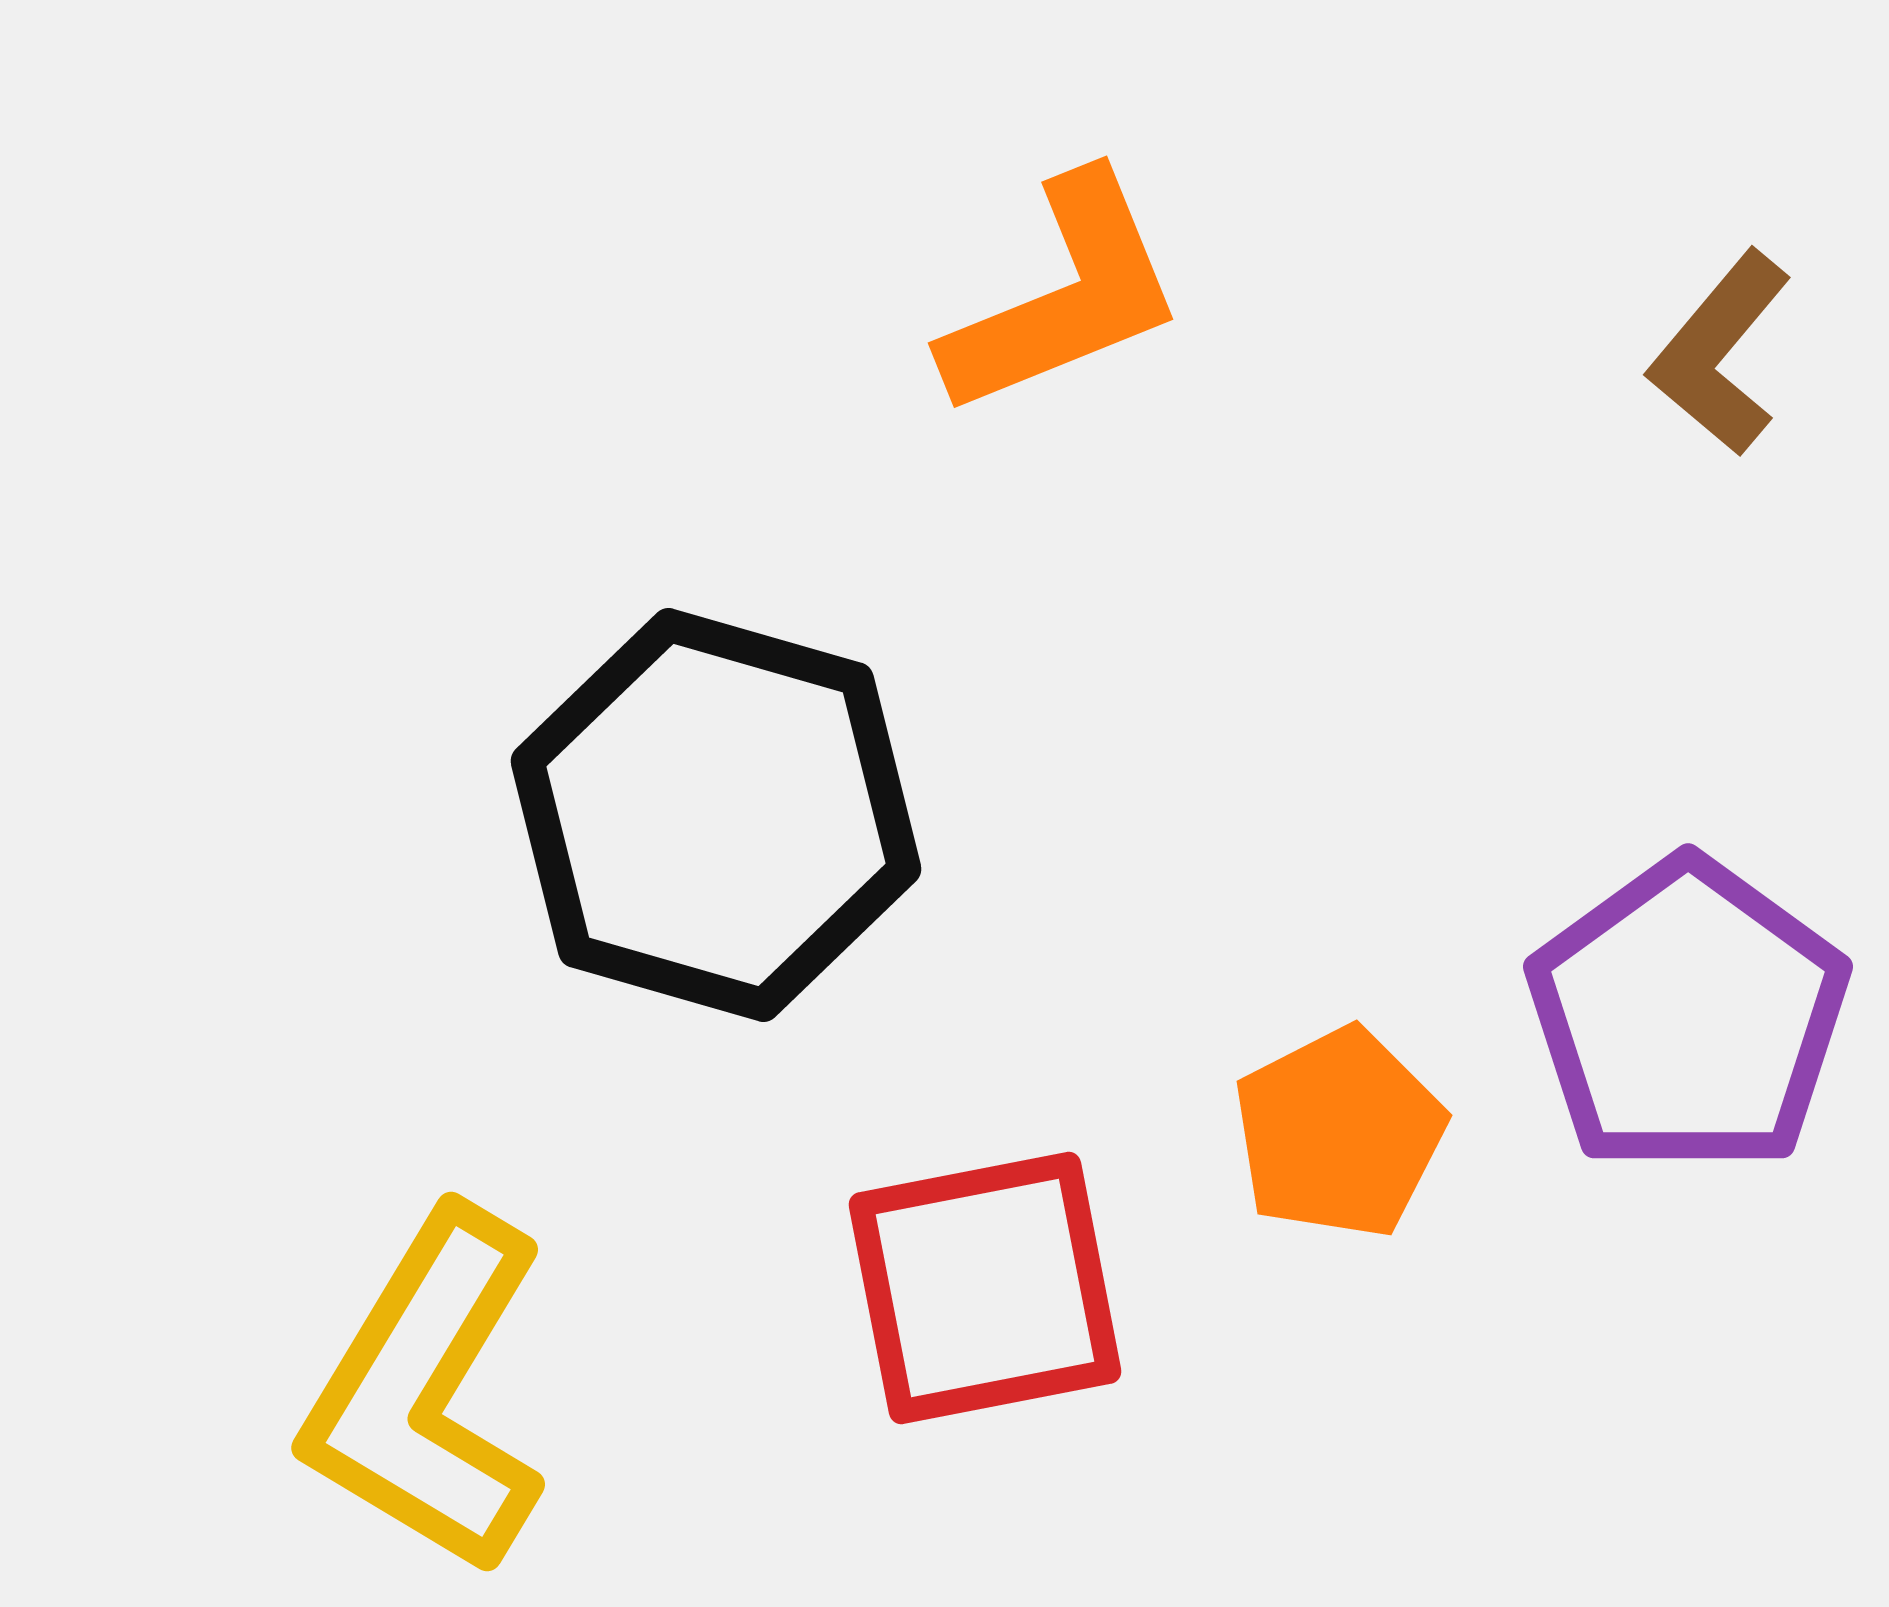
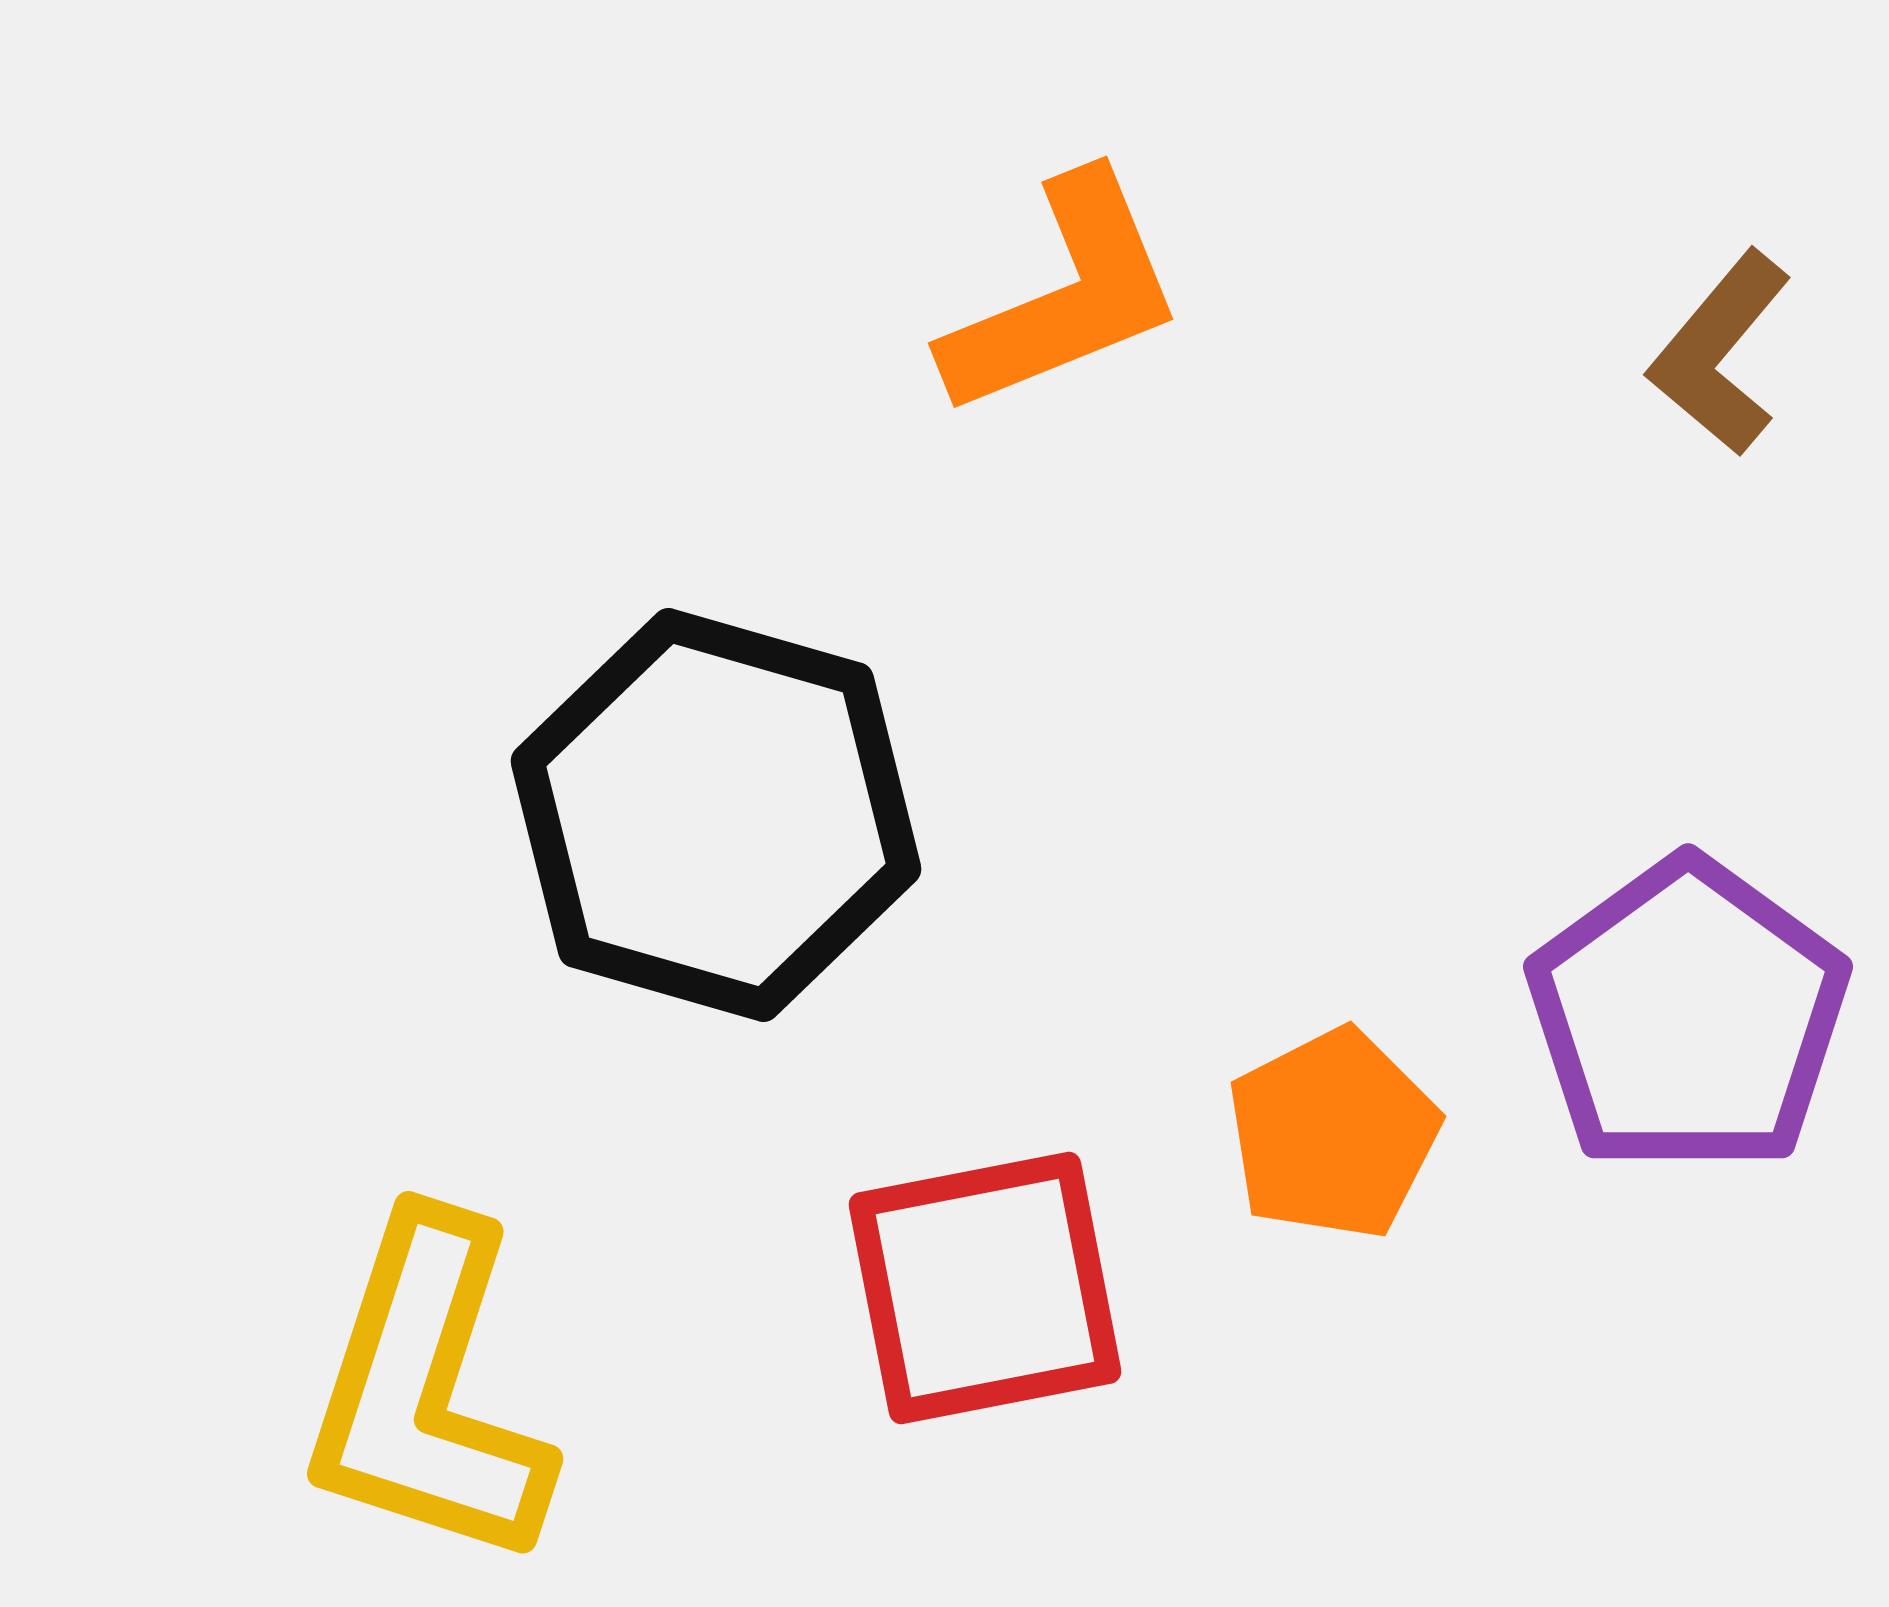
orange pentagon: moved 6 px left, 1 px down
yellow L-shape: rotated 13 degrees counterclockwise
